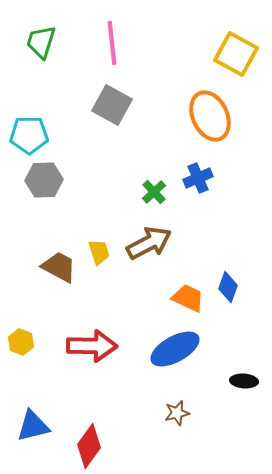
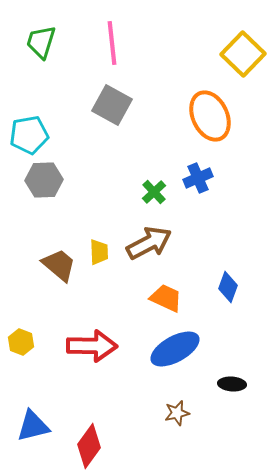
yellow square: moved 7 px right; rotated 15 degrees clockwise
cyan pentagon: rotated 9 degrees counterclockwise
yellow trapezoid: rotated 16 degrees clockwise
brown trapezoid: moved 2 px up; rotated 12 degrees clockwise
orange trapezoid: moved 22 px left
black ellipse: moved 12 px left, 3 px down
